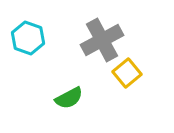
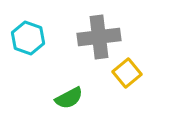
gray cross: moved 3 px left, 3 px up; rotated 21 degrees clockwise
